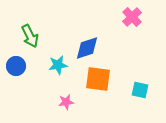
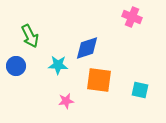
pink cross: rotated 24 degrees counterclockwise
cyan star: rotated 12 degrees clockwise
orange square: moved 1 px right, 1 px down
pink star: moved 1 px up
